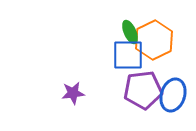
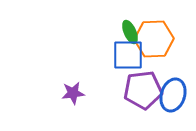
orange hexagon: moved 1 px up; rotated 24 degrees clockwise
